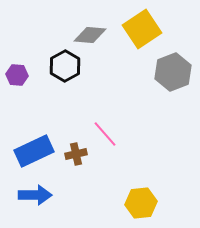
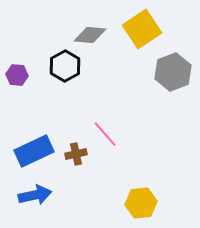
blue arrow: rotated 12 degrees counterclockwise
